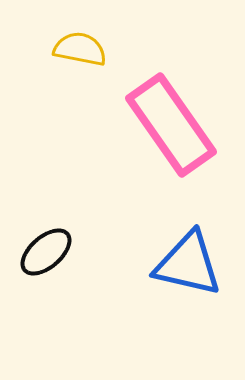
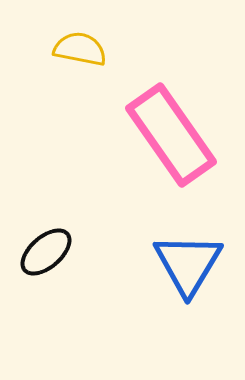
pink rectangle: moved 10 px down
blue triangle: rotated 48 degrees clockwise
